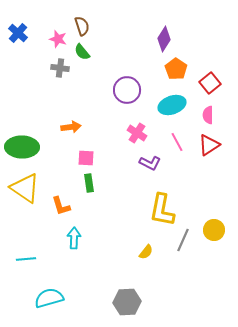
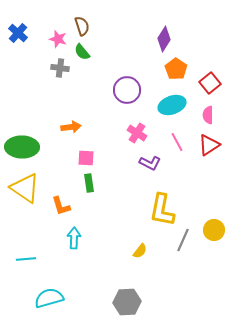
yellow semicircle: moved 6 px left, 1 px up
